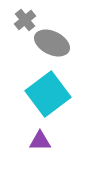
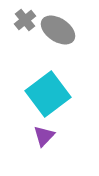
gray ellipse: moved 6 px right, 13 px up; rotated 8 degrees clockwise
purple triangle: moved 4 px right, 5 px up; rotated 45 degrees counterclockwise
